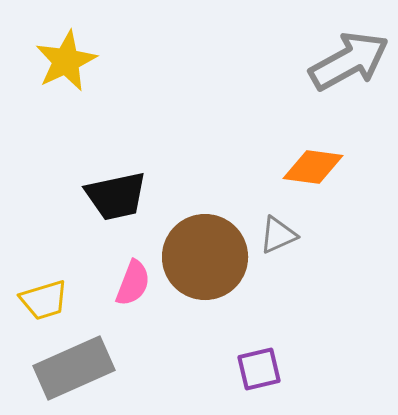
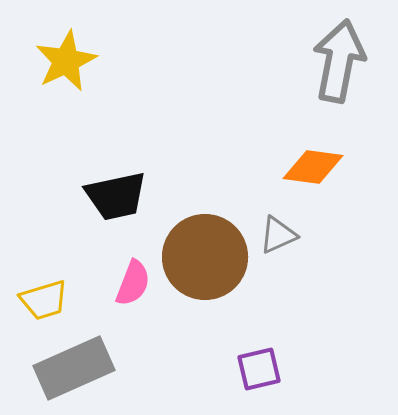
gray arrow: moved 10 px left; rotated 50 degrees counterclockwise
